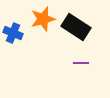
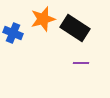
black rectangle: moved 1 px left, 1 px down
